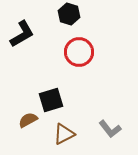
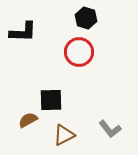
black hexagon: moved 17 px right, 4 px down
black L-shape: moved 1 px right, 2 px up; rotated 32 degrees clockwise
black square: rotated 15 degrees clockwise
brown triangle: moved 1 px down
